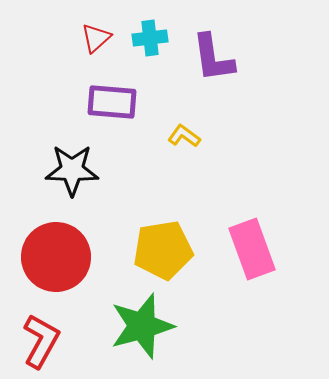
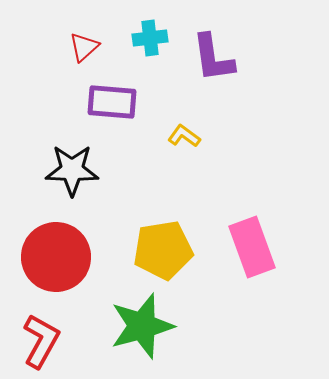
red triangle: moved 12 px left, 9 px down
pink rectangle: moved 2 px up
